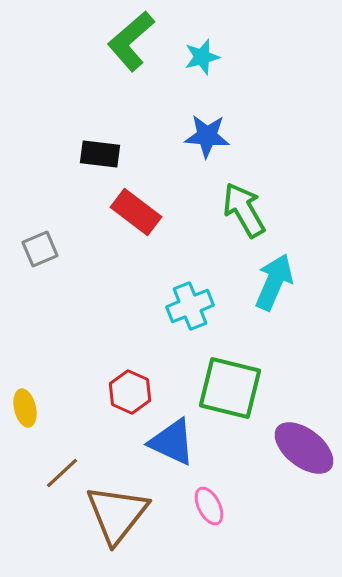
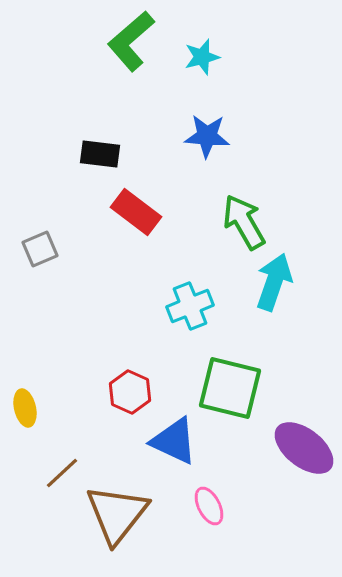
green arrow: moved 12 px down
cyan arrow: rotated 4 degrees counterclockwise
blue triangle: moved 2 px right, 1 px up
